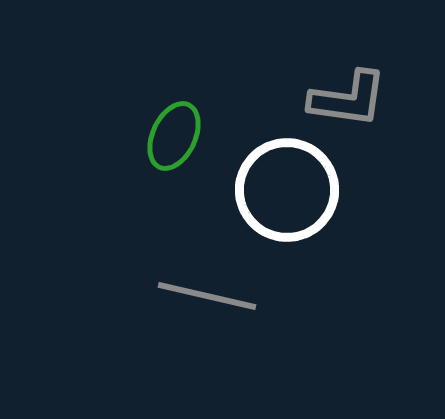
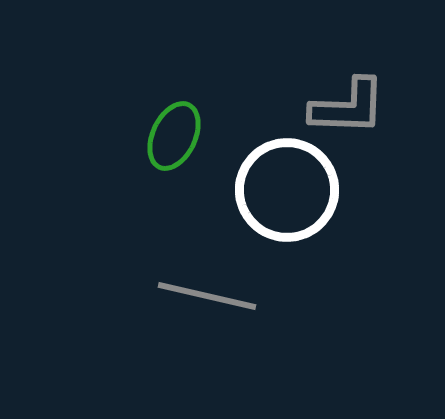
gray L-shape: moved 8 px down; rotated 6 degrees counterclockwise
